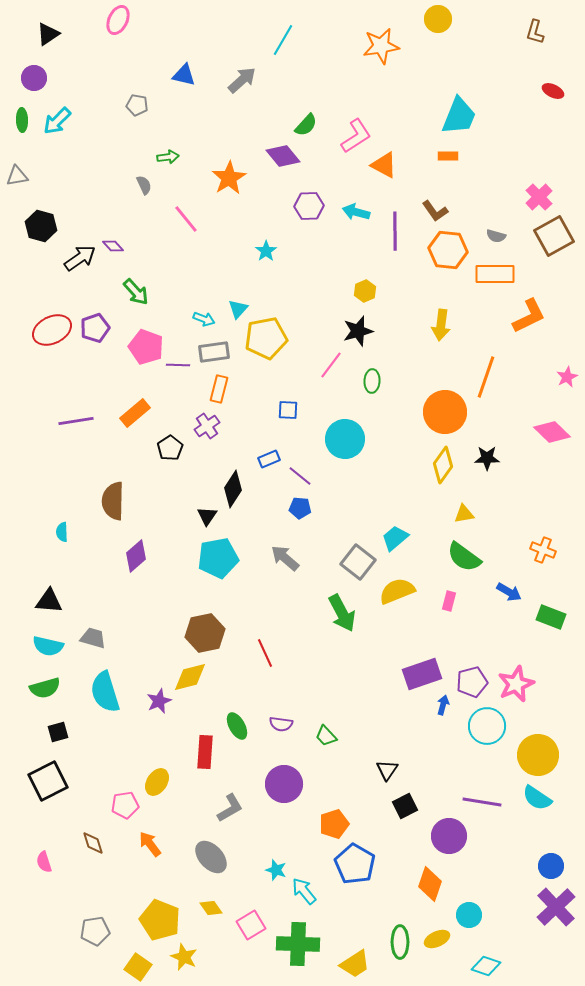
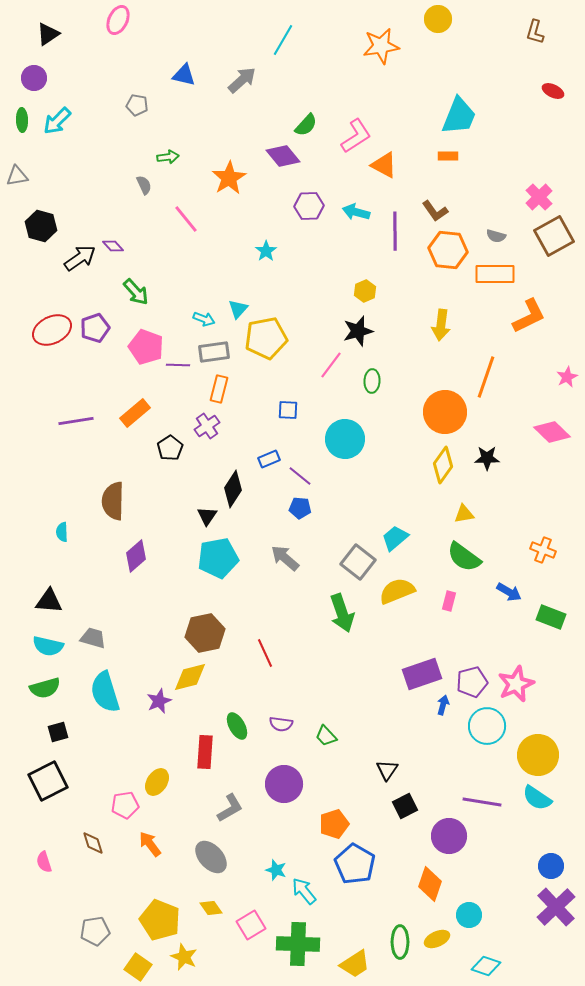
green arrow at (342, 613): rotated 9 degrees clockwise
